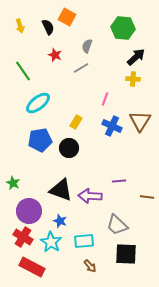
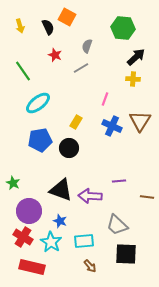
red rectangle: rotated 15 degrees counterclockwise
